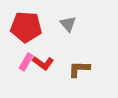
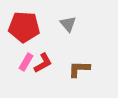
red pentagon: moved 2 px left
red L-shape: rotated 65 degrees counterclockwise
